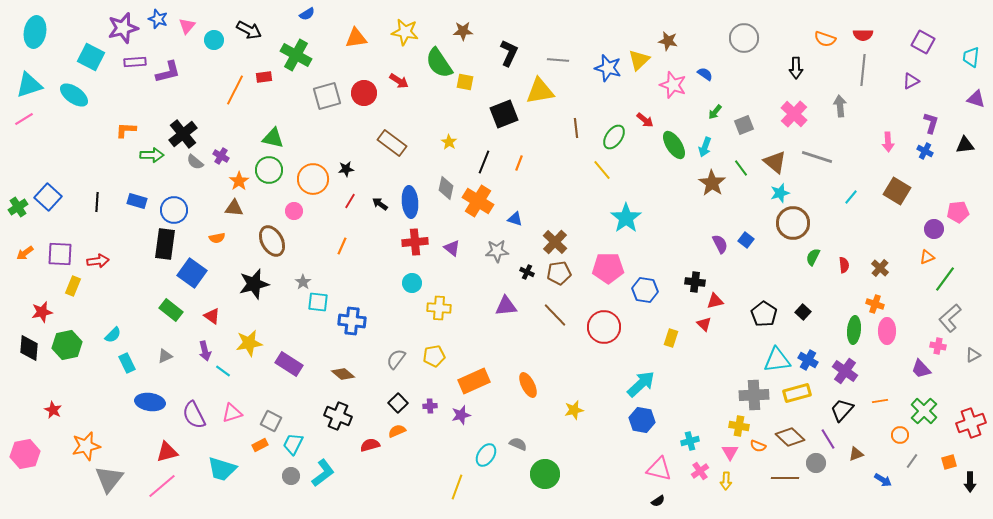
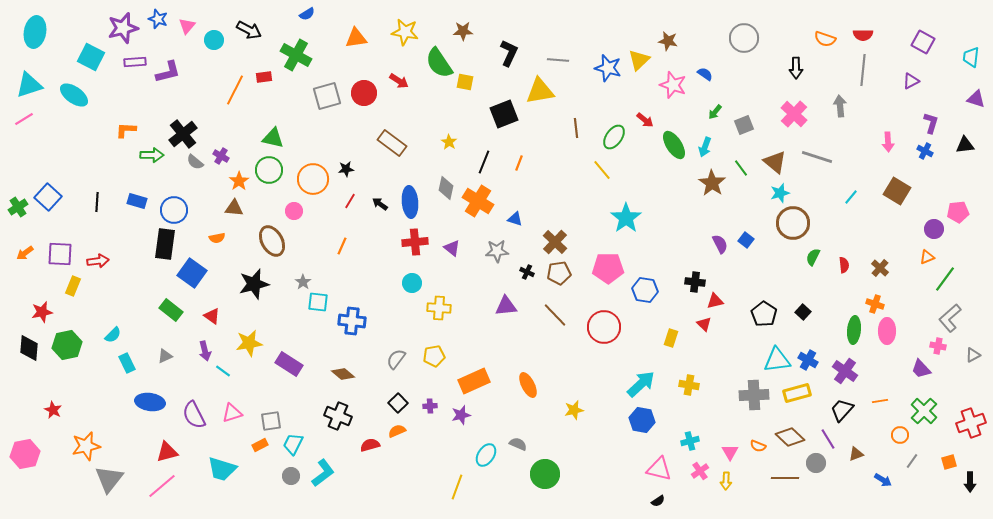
gray square at (271, 421): rotated 35 degrees counterclockwise
yellow cross at (739, 426): moved 50 px left, 41 px up
